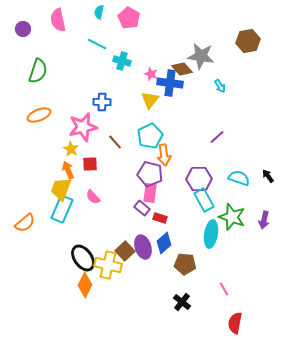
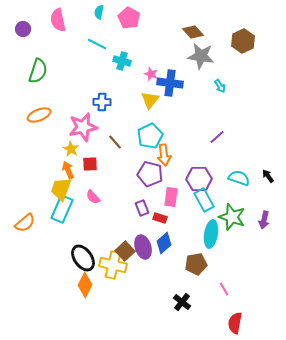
brown hexagon at (248, 41): moved 5 px left; rotated 15 degrees counterclockwise
brown diamond at (182, 69): moved 11 px right, 37 px up
pink rectangle at (150, 193): moved 21 px right, 4 px down
purple rectangle at (142, 208): rotated 28 degrees clockwise
brown pentagon at (185, 264): moved 11 px right; rotated 15 degrees counterclockwise
yellow cross at (108, 265): moved 5 px right
